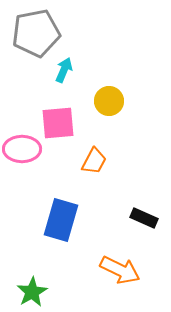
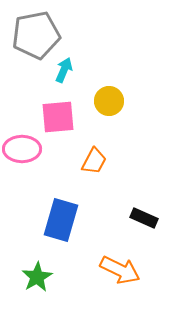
gray pentagon: moved 2 px down
pink square: moved 6 px up
green star: moved 5 px right, 15 px up
